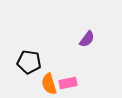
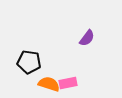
purple semicircle: moved 1 px up
orange semicircle: rotated 125 degrees clockwise
